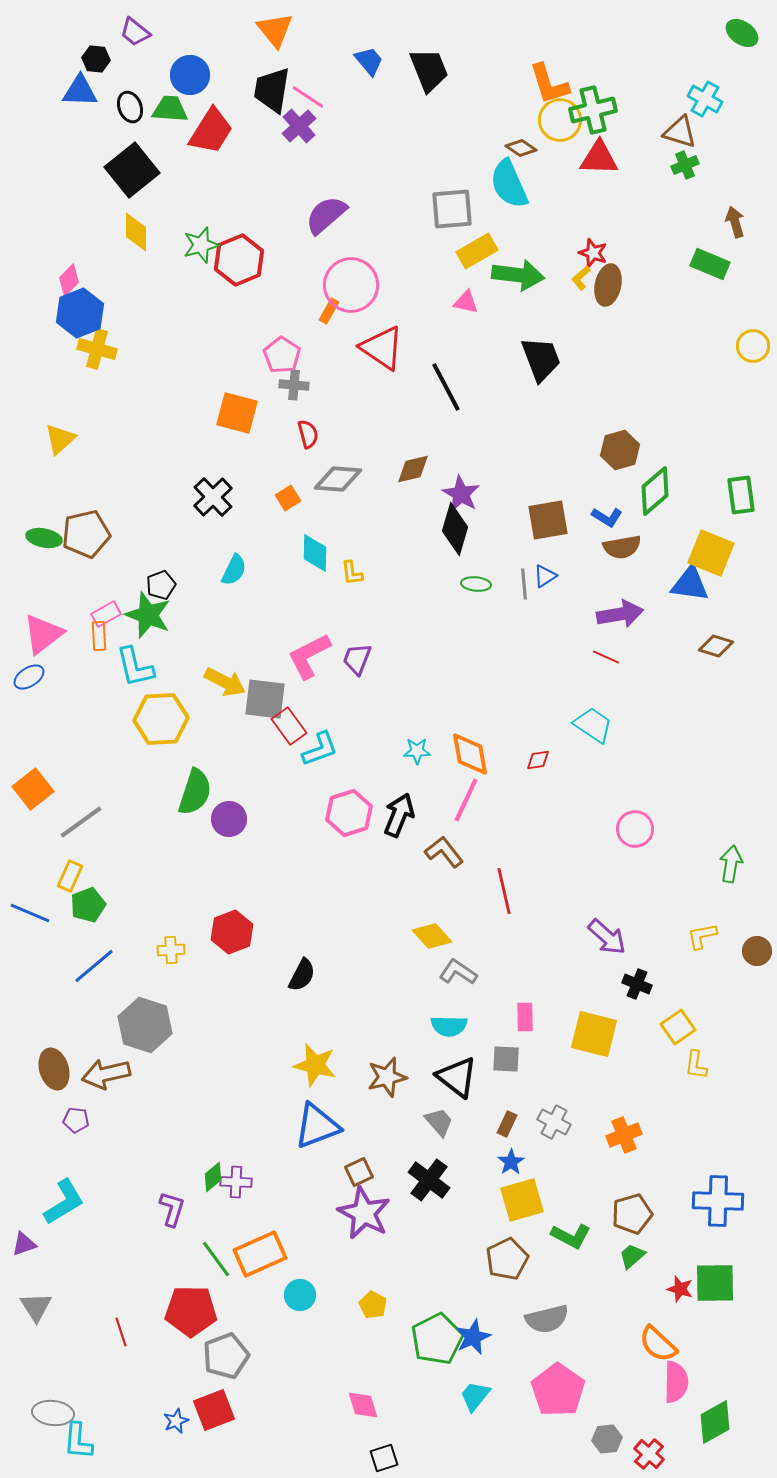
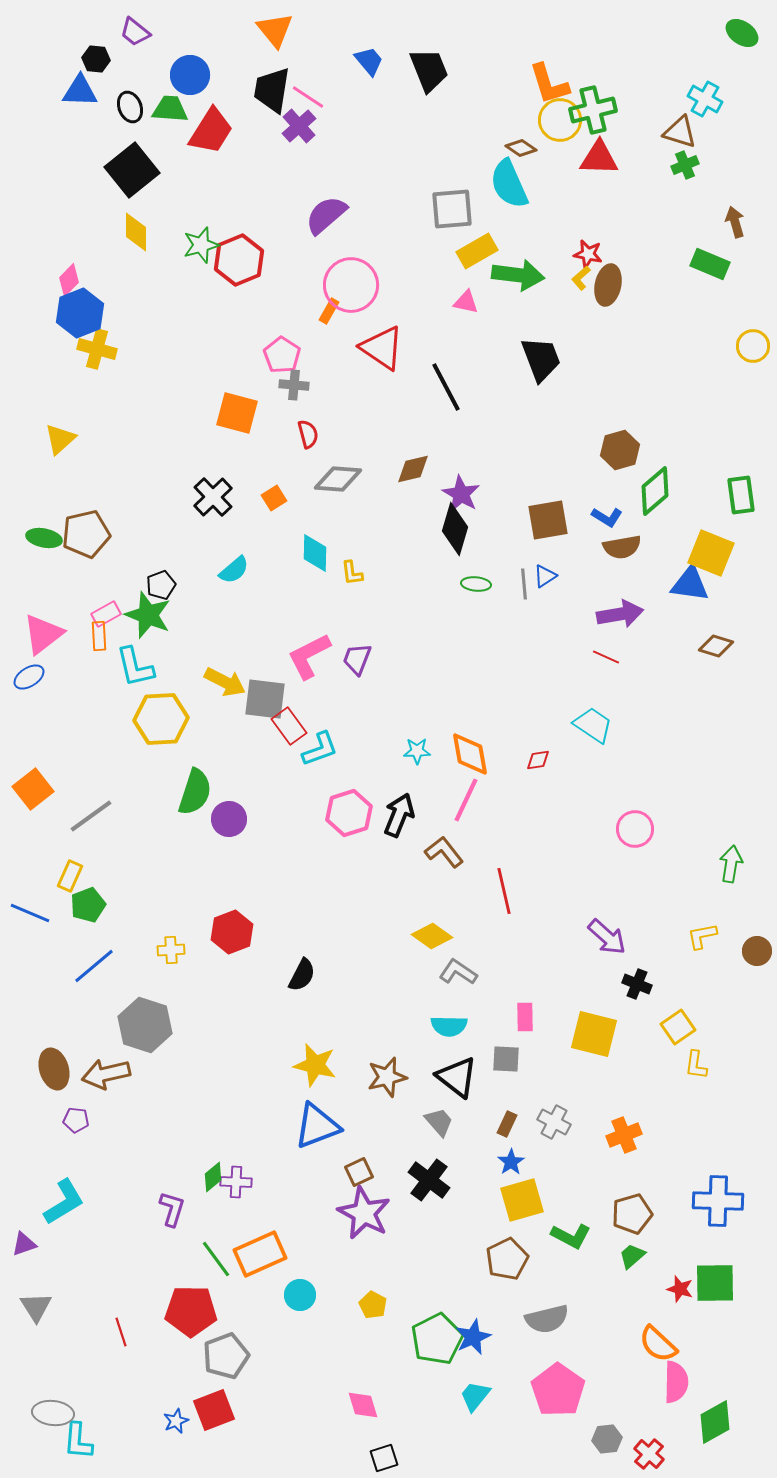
red star at (593, 253): moved 5 px left, 1 px down; rotated 8 degrees counterclockwise
orange square at (288, 498): moved 14 px left
cyan semicircle at (234, 570): rotated 24 degrees clockwise
gray line at (81, 822): moved 10 px right, 6 px up
yellow diamond at (432, 936): rotated 12 degrees counterclockwise
